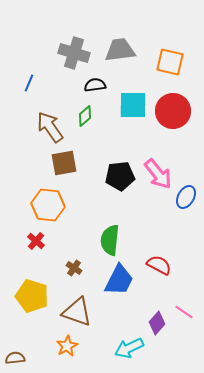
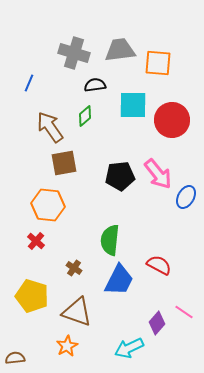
orange square: moved 12 px left, 1 px down; rotated 8 degrees counterclockwise
red circle: moved 1 px left, 9 px down
